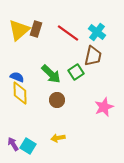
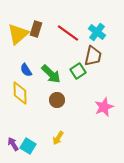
yellow triangle: moved 1 px left, 4 px down
green square: moved 2 px right, 1 px up
blue semicircle: moved 9 px right, 7 px up; rotated 144 degrees counterclockwise
yellow arrow: rotated 48 degrees counterclockwise
